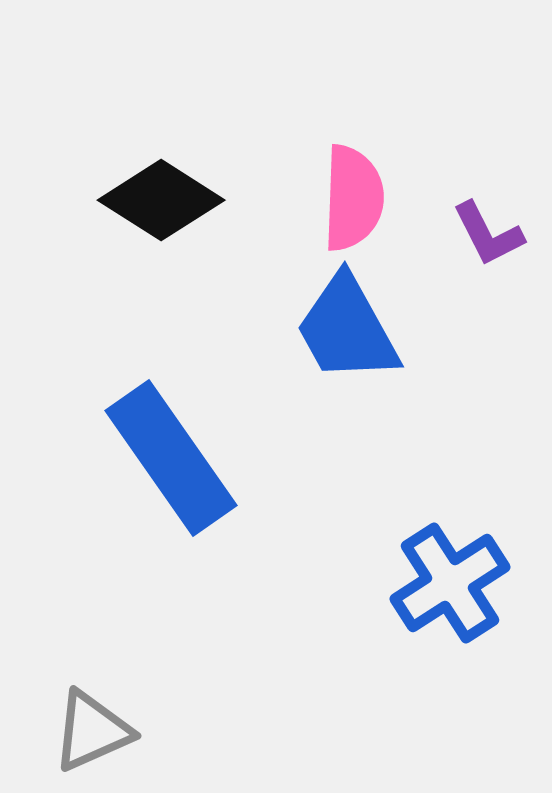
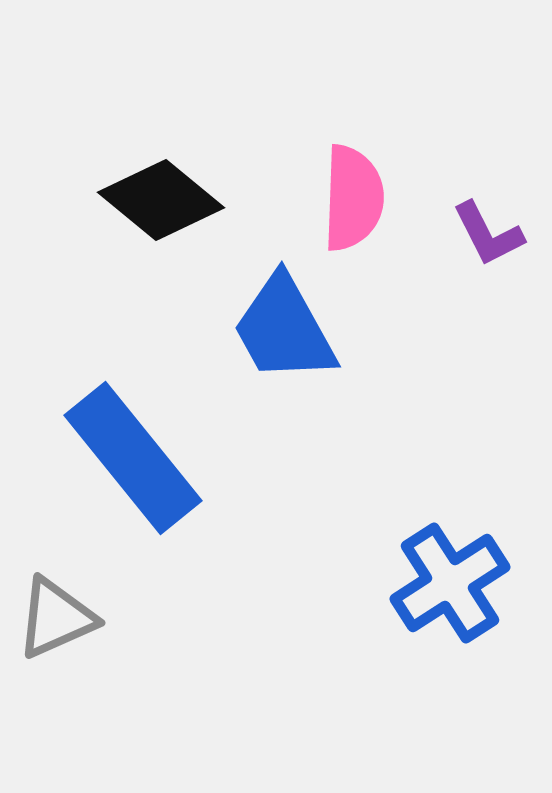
black diamond: rotated 7 degrees clockwise
blue trapezoid: moved 63 px left
blue rectangle: moved 38 px left; rotated 4 degrees counterclockwise
gray triangle: moved 36 px left, 113 px up
